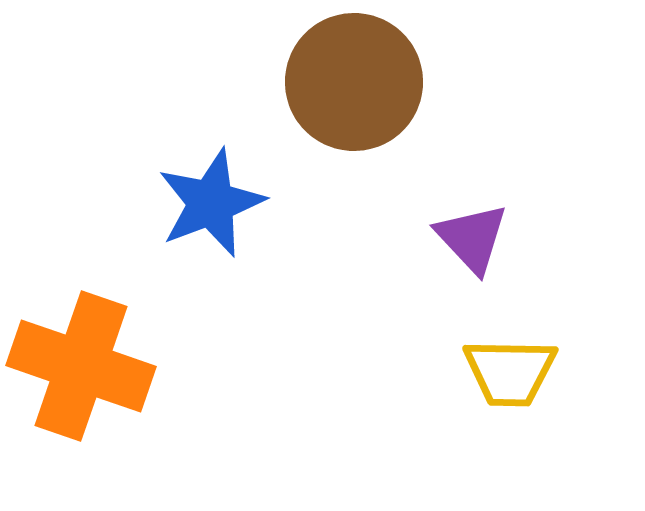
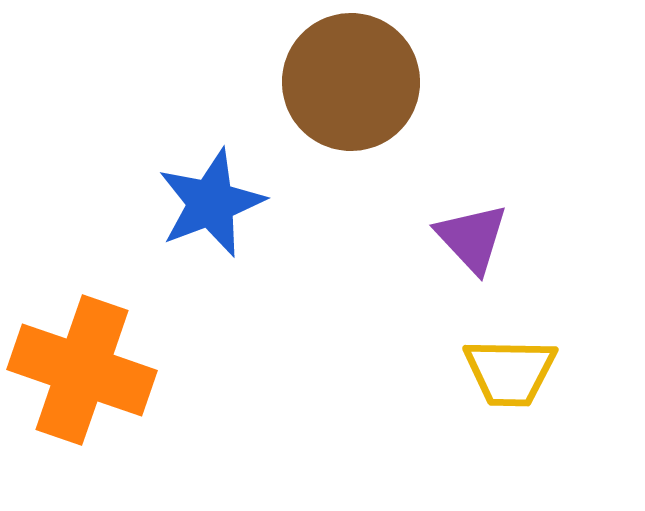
brown circle: moved 3 px left
orange cross: moved 1 px right, 4 px down
